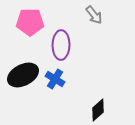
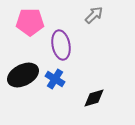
gray arrow: rotated 96 degrees counterclockwise
purple ellipse: rotated 12 degrees counterclockwise
black diamond: moved 4 px left, 12 px up; rotated 25 degrees clockwise
